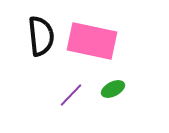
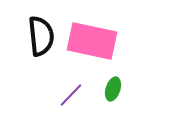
green ellipse: rotated 45 degrees counterclockwise
